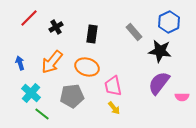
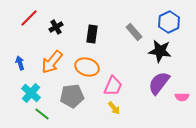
pink trapezoid: rotated 145 degrees counterclockwise
